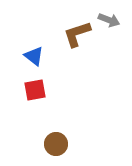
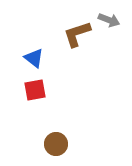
blue triangle: moved 2 px down
